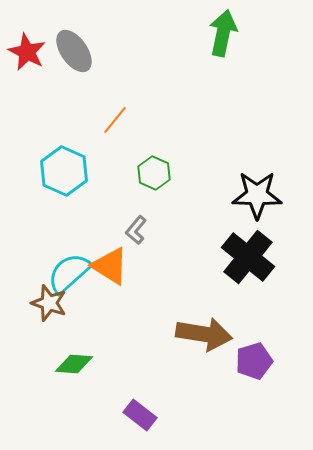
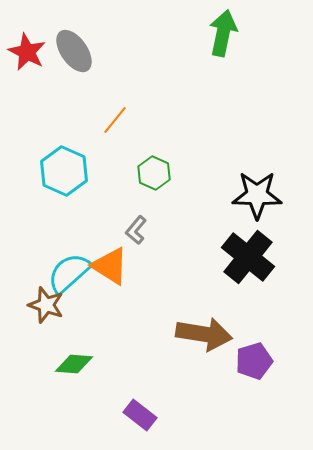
brown star: moved 3 px left, 2 px down
